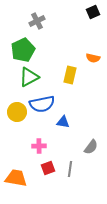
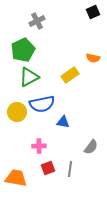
yellow rectangle: rotated 42 degrees clockwise
